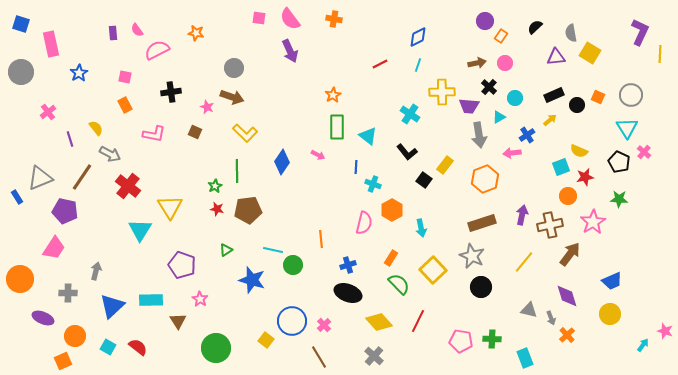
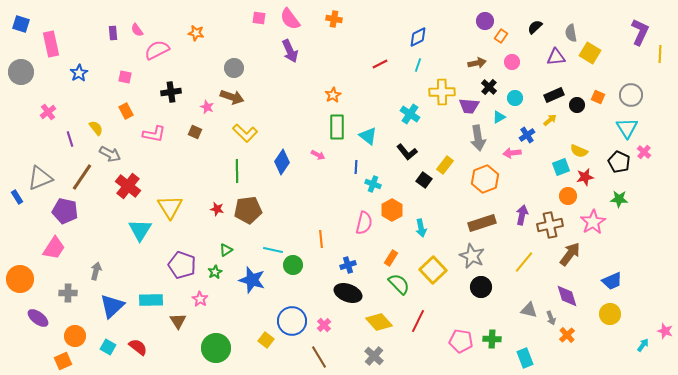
pink circle at (505, 63): moved 7 px right, 1 px up
orange rectangle at (125, 105): moved 1 px right, 6 px down
gray arrow at (479, 135): moved 1 px left, 3 px down
green star at (215, 186): moved 86 px down
purple ellipse at (43, 318): moved 5 px left; rotated 15 degrees clockwise
